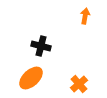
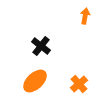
black cross: rotated 24 degrees clockwise
orange ellipse: moved 4 px right, 3 px down
